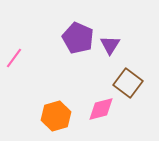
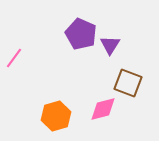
purple pentagon: moved 3 px right, 4 px up
brown square: rotated 16 degrees counterclockwise
pink diamond: moved 2 px right
